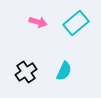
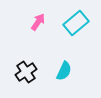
pink arrow: rotated 72 degrees counterclockwise
